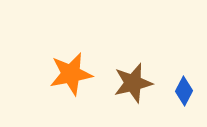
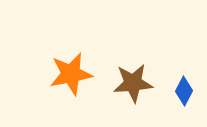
brown star: rotated 9 degrees clockwise
